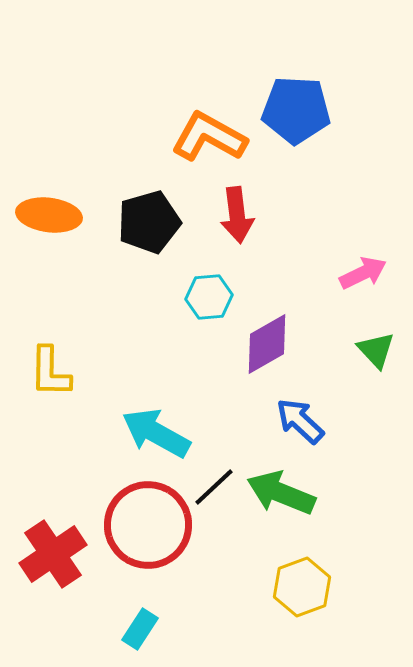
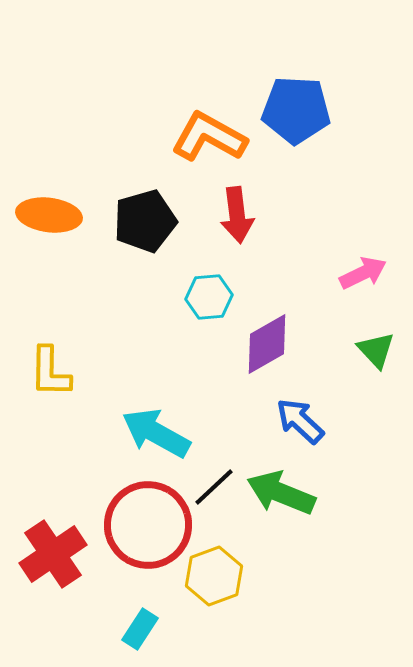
black pentagon: moved 4 px left, 1 px up
yellow hexagon: moved 88 px left, 11 px up
